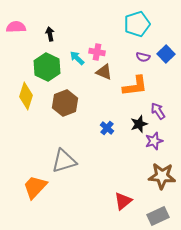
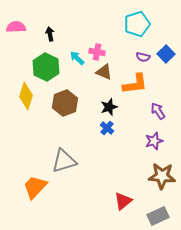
green hexagon: moved 1 px left
orange L-shape: moved 2 px up
black star: moved 30 px left, 17 px up
